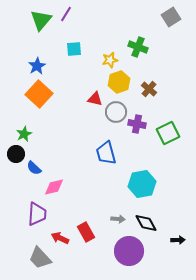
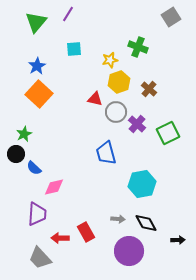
purple line: moved 2 px right
green triangle: moved 5 px left, 2 px down
purple cross: rotated 30 degrees clockwise
red arrow: rotated 24 degrees counterclockwise
